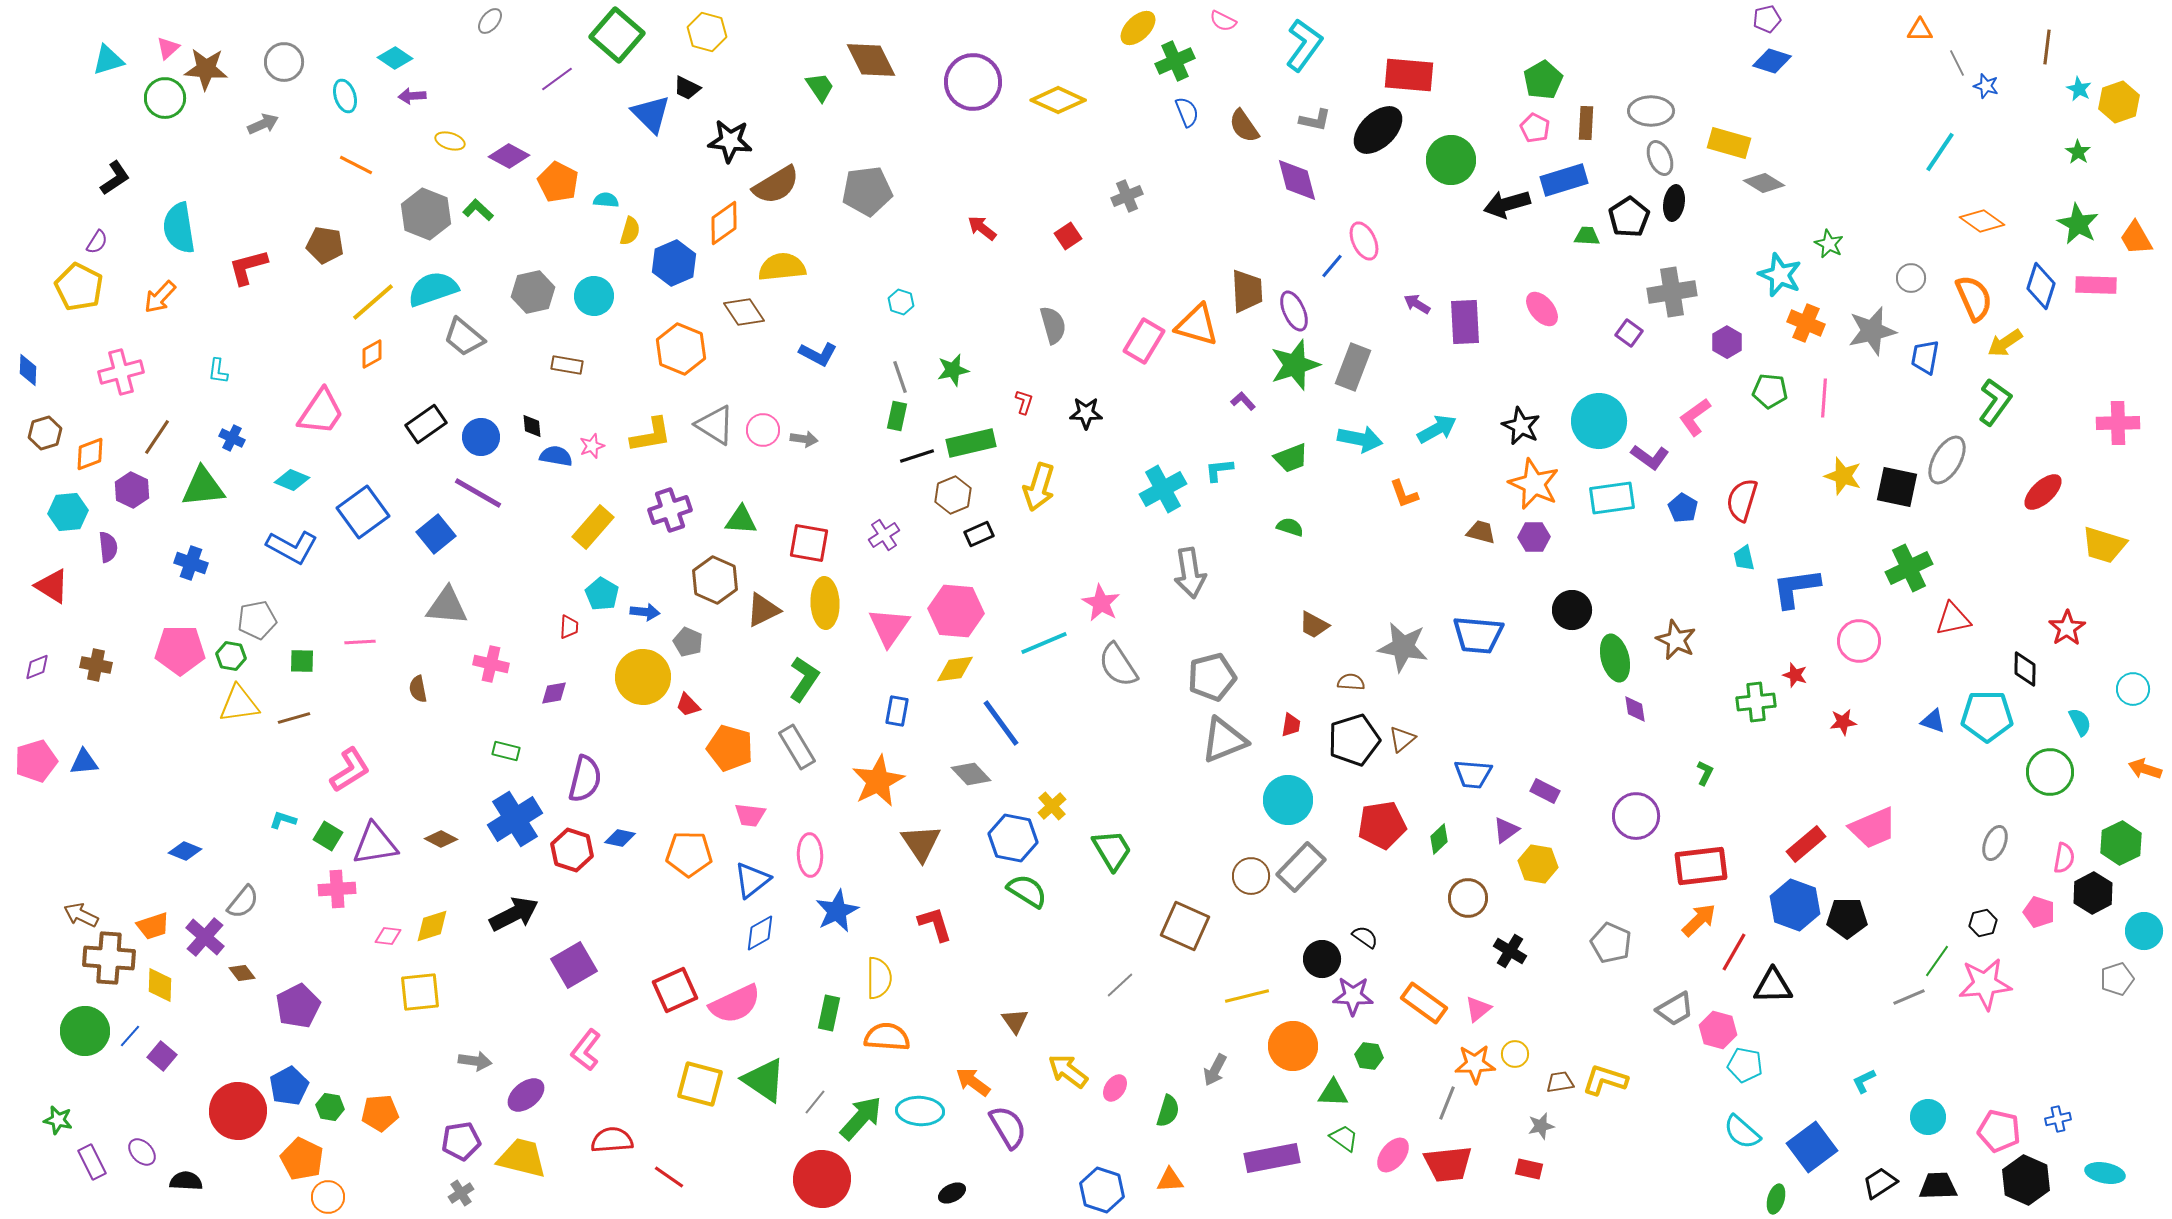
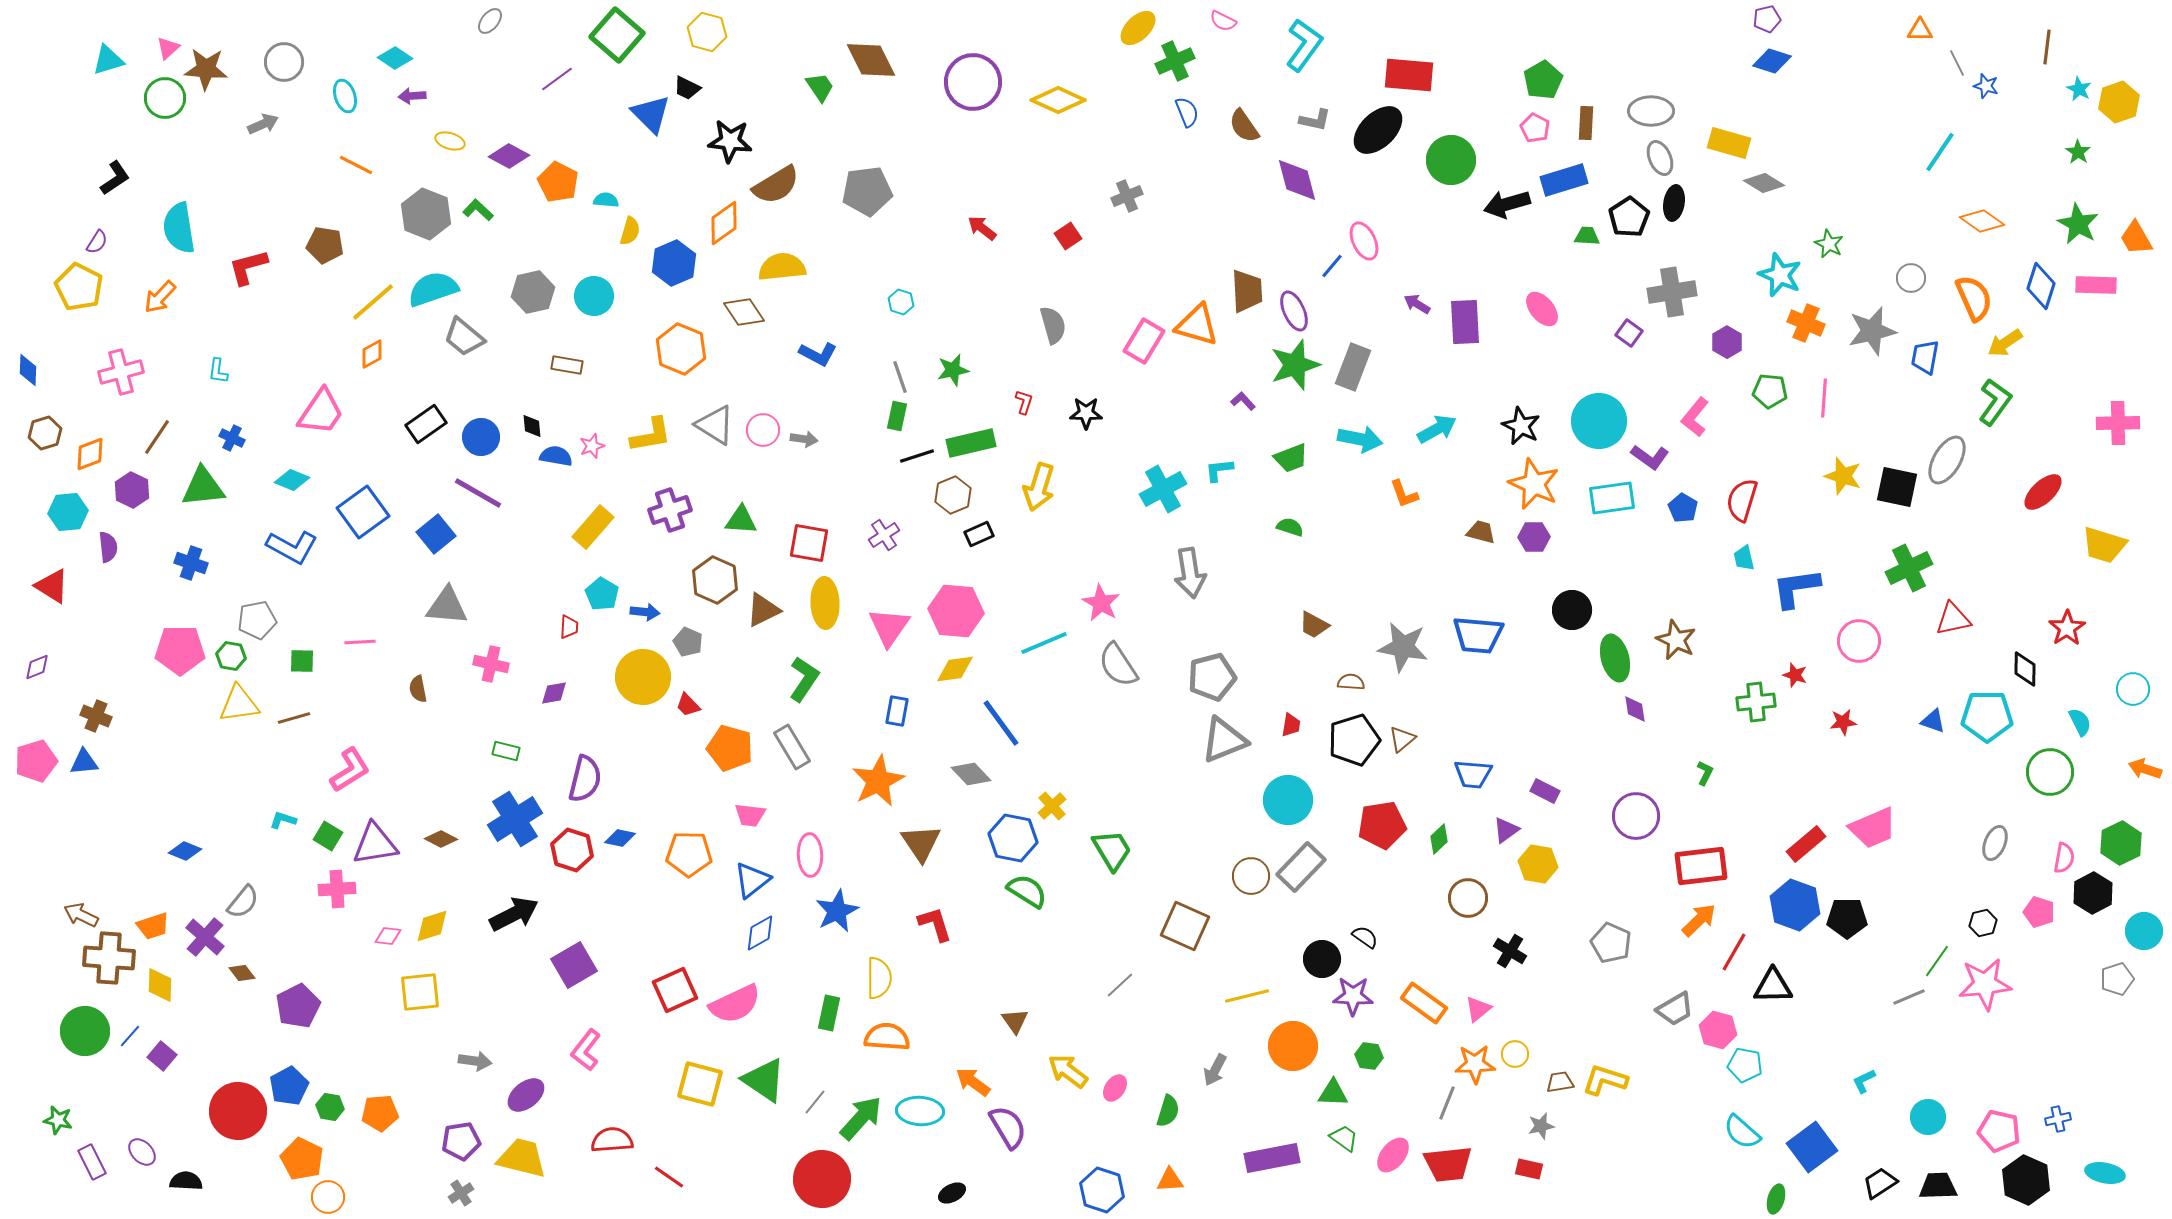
pink L-shape at (1695, 417): rotated 15 degrees counterclockwise
brown cross at (96, 665): moved 51 px down; rotated 12 degrees clockwise
gray rectangle at (797, 747): moved 5 px left
